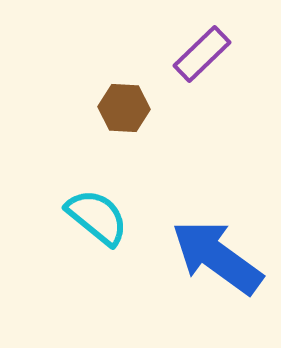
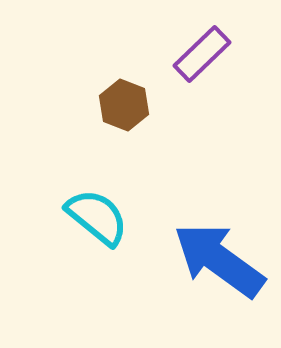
brown hexagon: moved 3 px up; rotated 18 degrees clockwise
blue arrow: moved 2 px right, 3 px down
